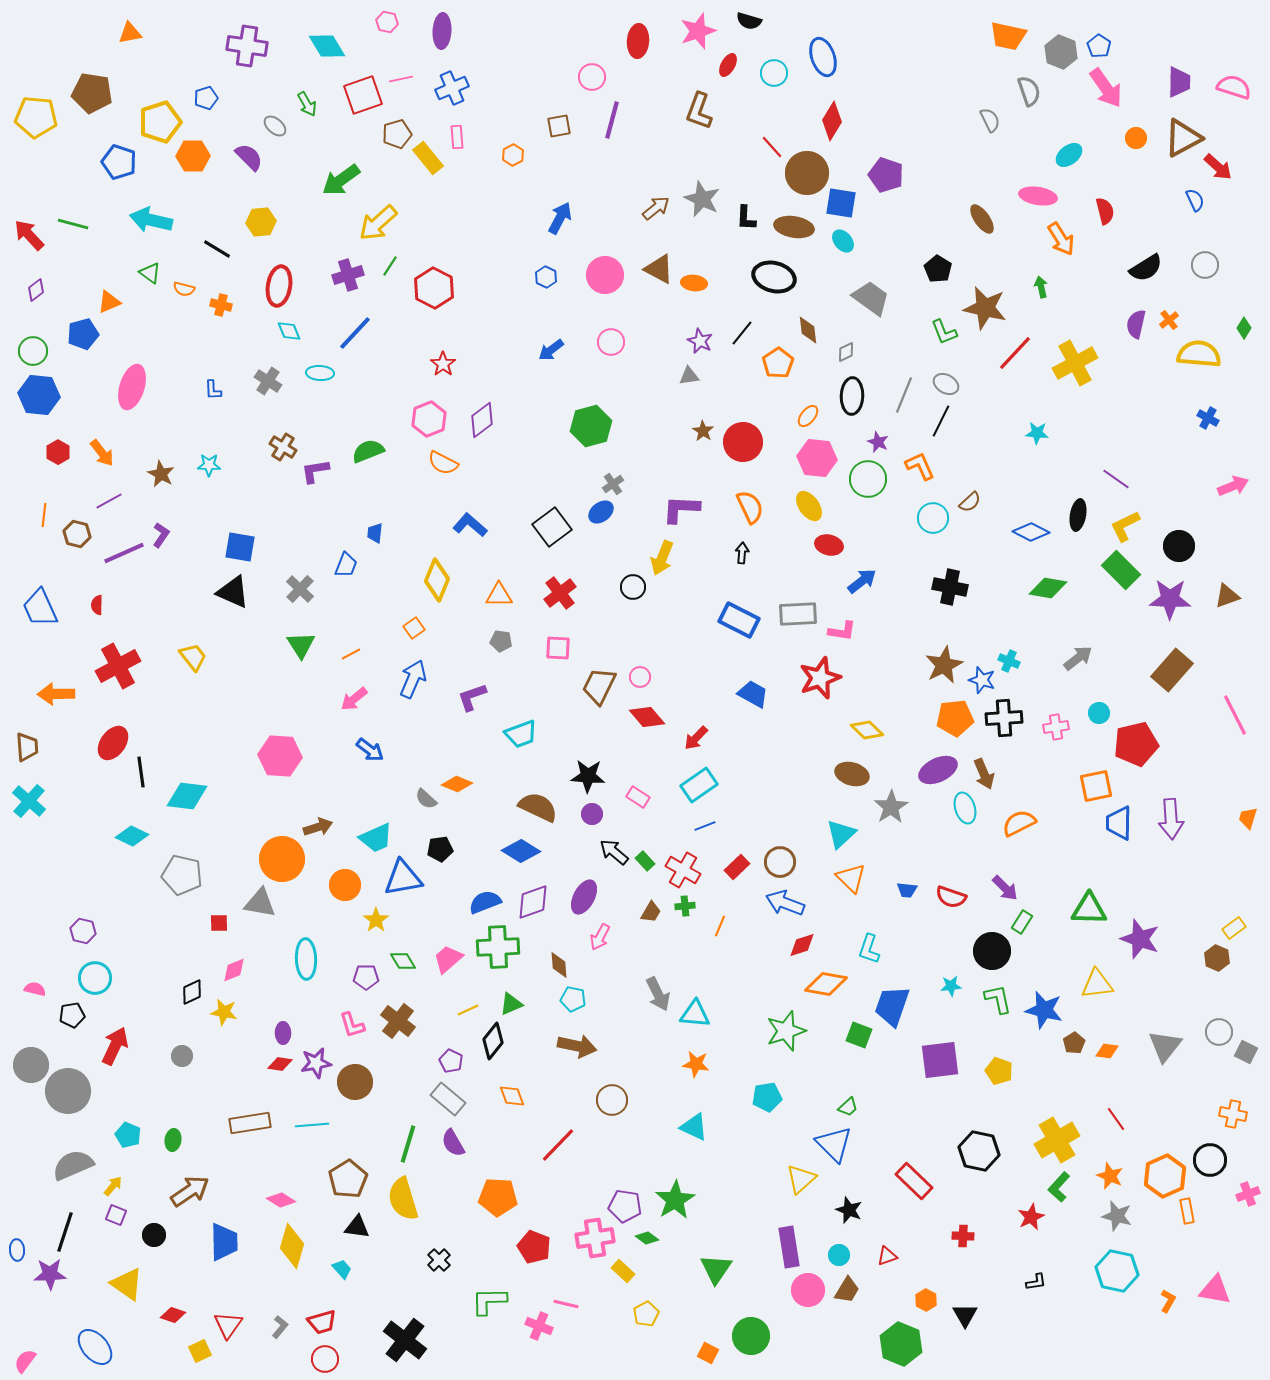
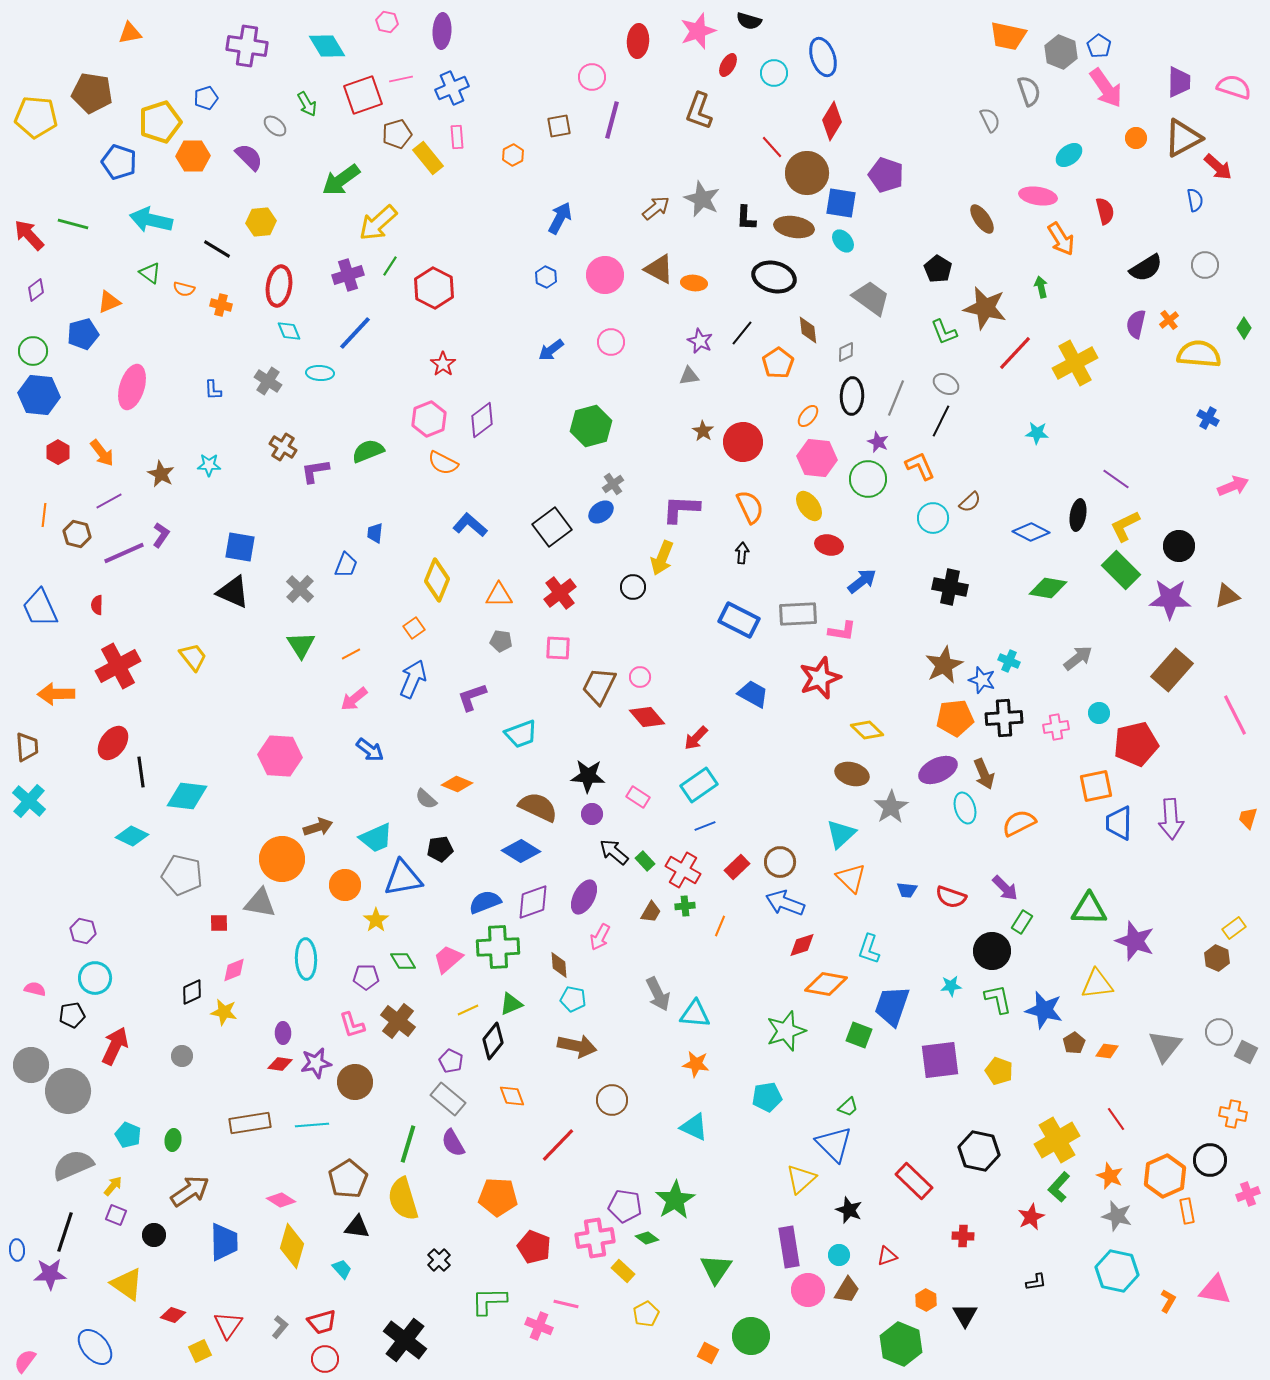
blue semicircle at (1195, 200): rotated 15 degrees clockwise
gray line at (904, 395): moved 8 px left, 3 px down
purple star at (1140, 939): moved 5 px left, 2 px down
